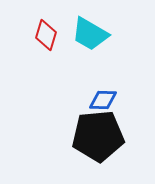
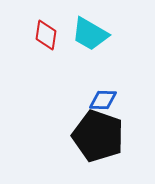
red diamond: rotated 8 degrees counterclockwise
black pentagon: rotated 24 degrees clockwise
